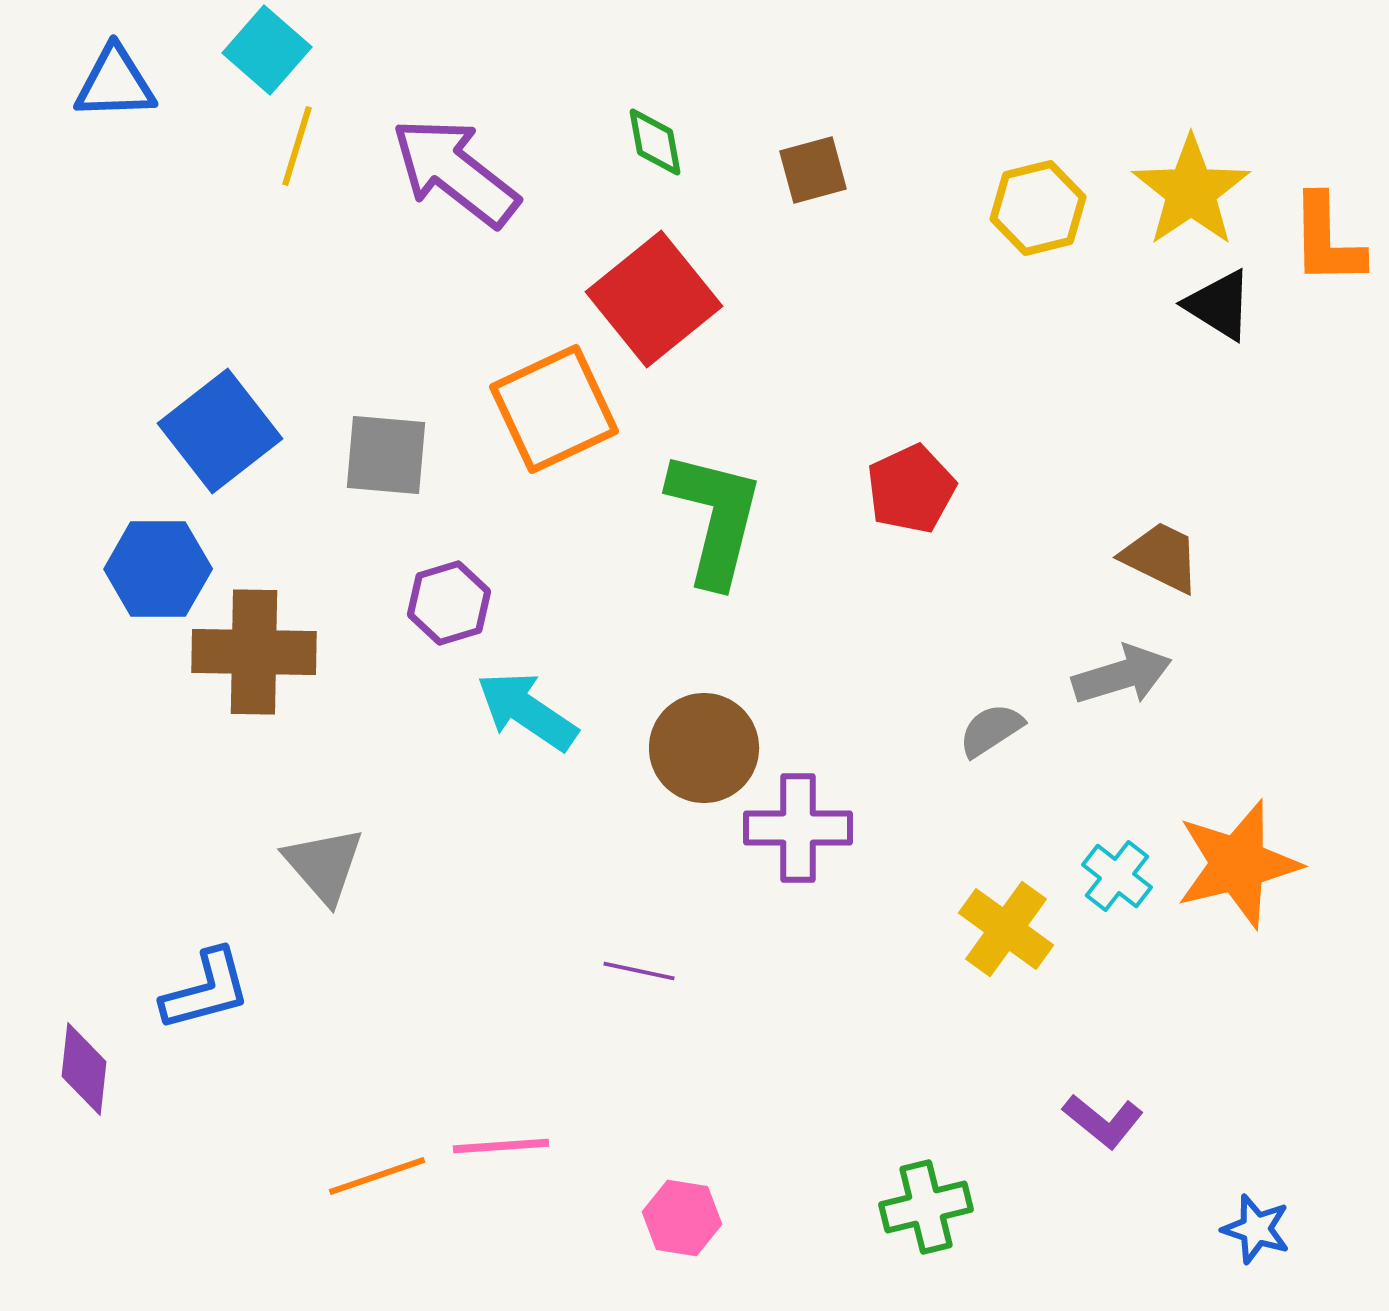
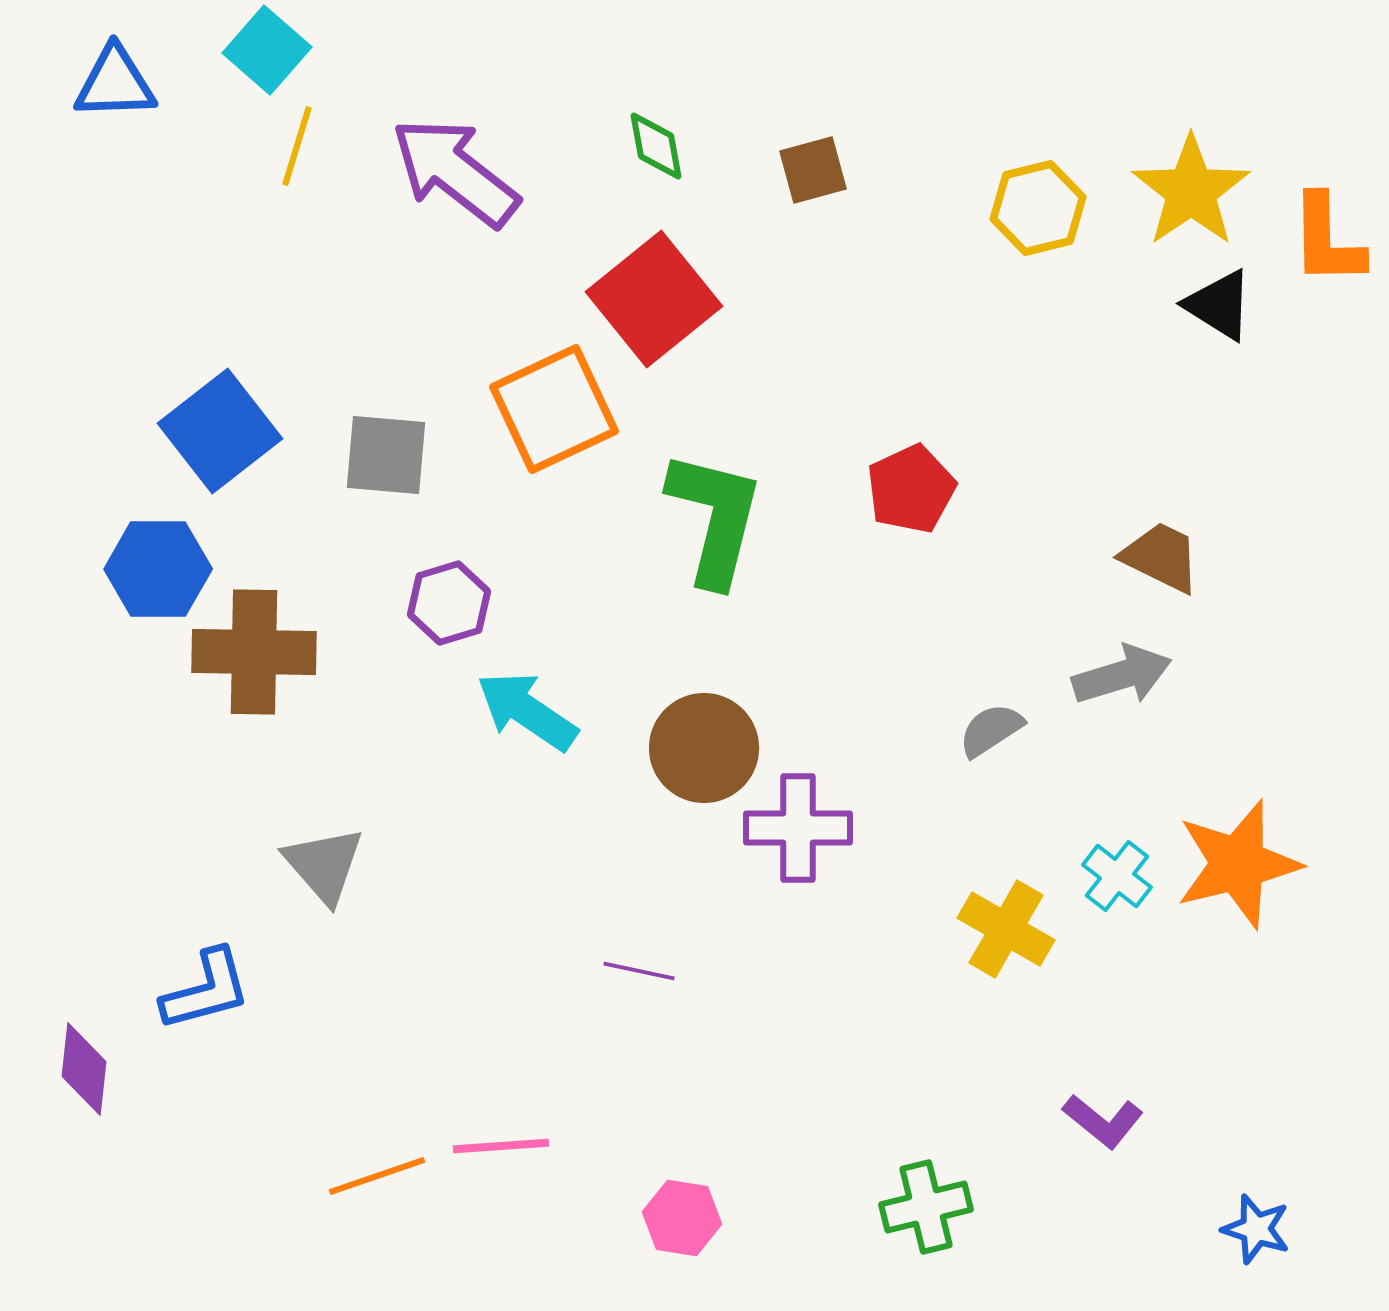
green diamond: moved 1 px right, 4 px down
yellow cross: rotated 6 degrees counterclockwise
